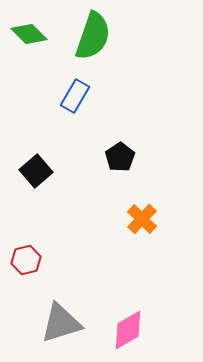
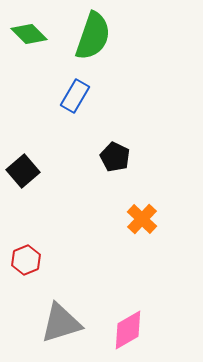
black pentagon: moved 5 px left; rotated 12 degrees counterclockwise
black square: moved 13 px left
red hexagon: rotated 8 degrees counterclockwise
